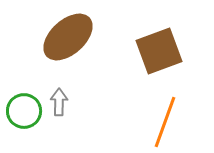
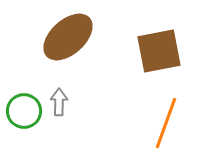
brown square: rotated 9 degrees clockwise
orange line: moved 1 px right, 1 px down
